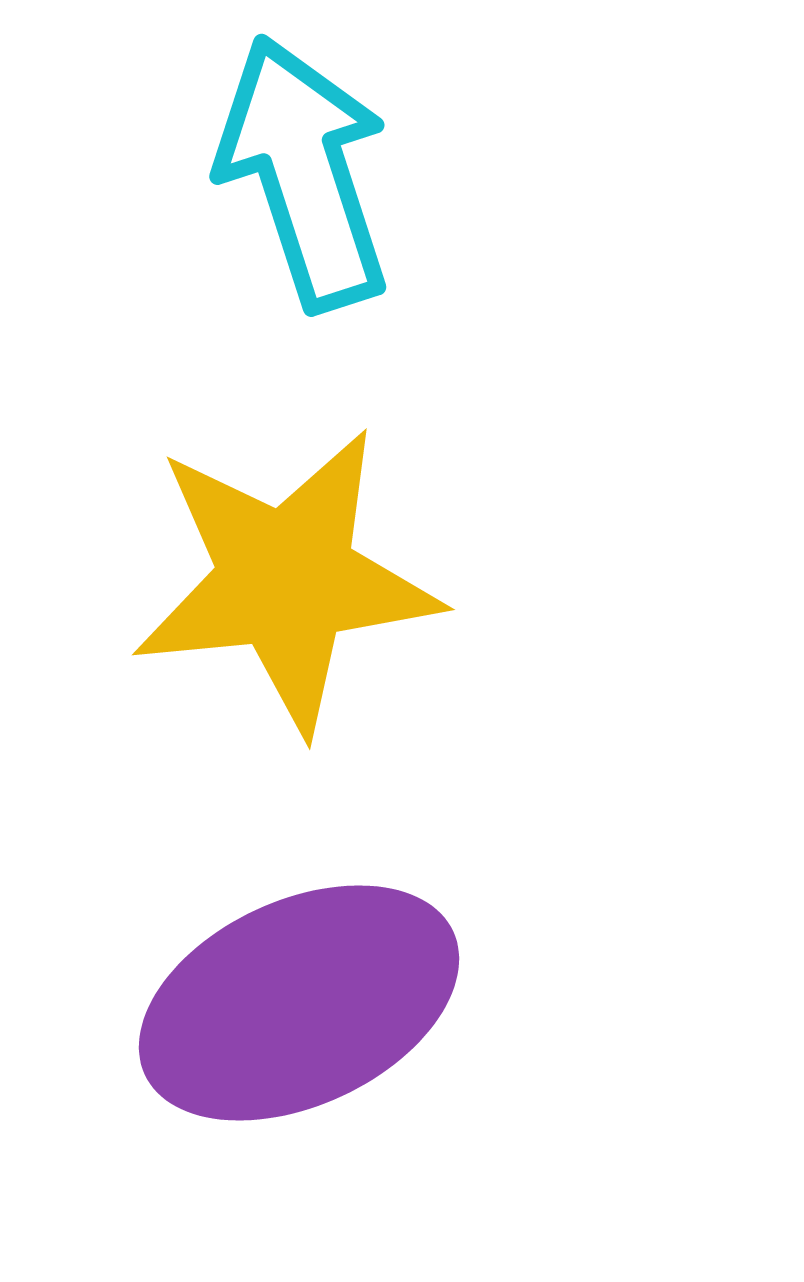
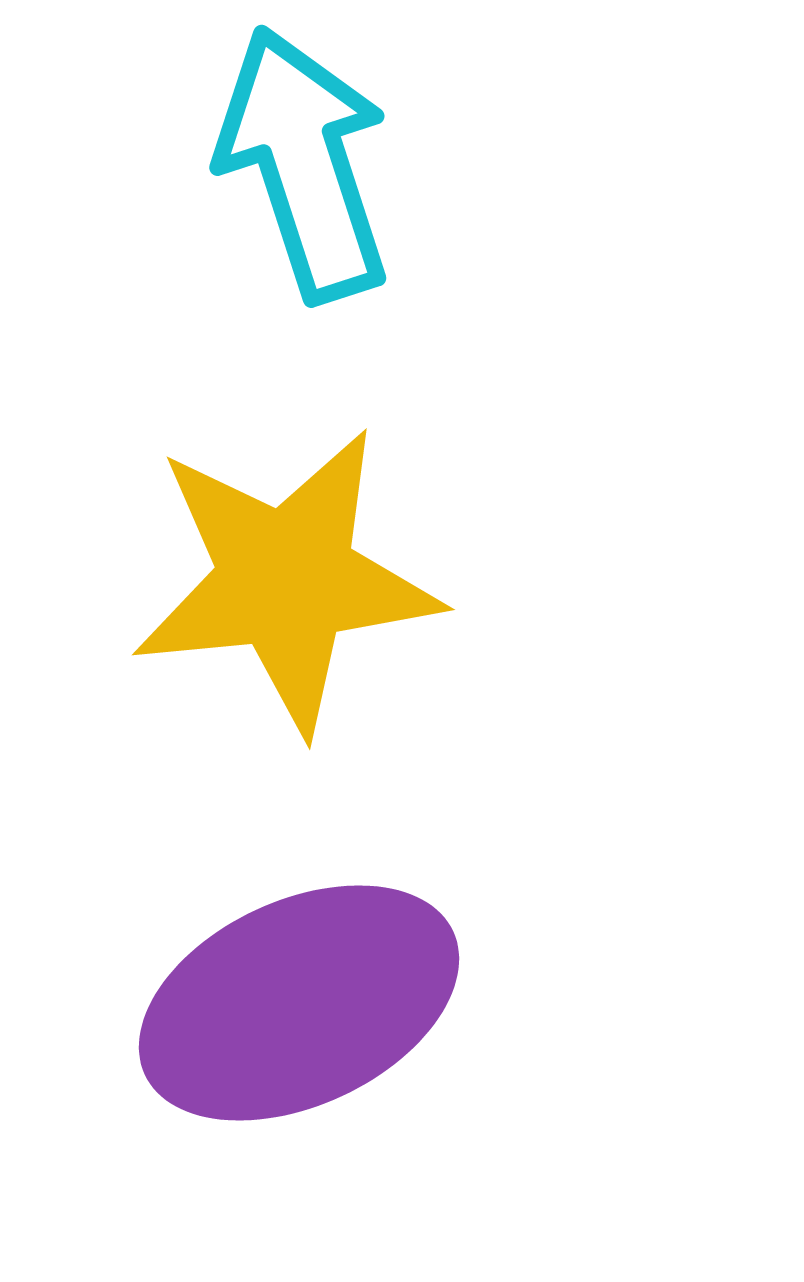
cyan arrow: moved 9 px up
